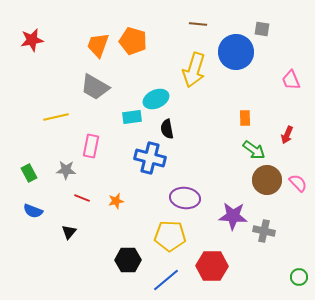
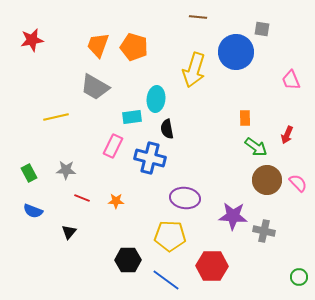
brown line: moved 7 px up
orange pentagon: moved 1 px right, 6 px down
cyan ellipse: rotated 60 degrees counterclockwise
pink rectangle: moved 22 px right; rotated 15 degrees clockwise
green arrow: moved 2 px right, 3 px up
orange star: rotated 14 degrees clockwise
blue line: rotated 76 degrees clockwise
